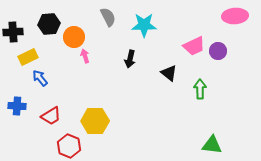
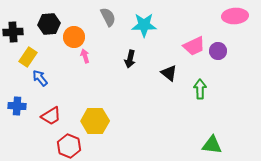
yellow rectangle: rotated 30 degrees counterclockwise
